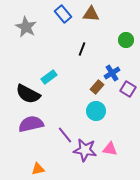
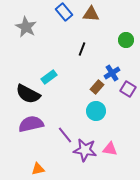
blue rectangle: moved 1 px right, 2 px up
